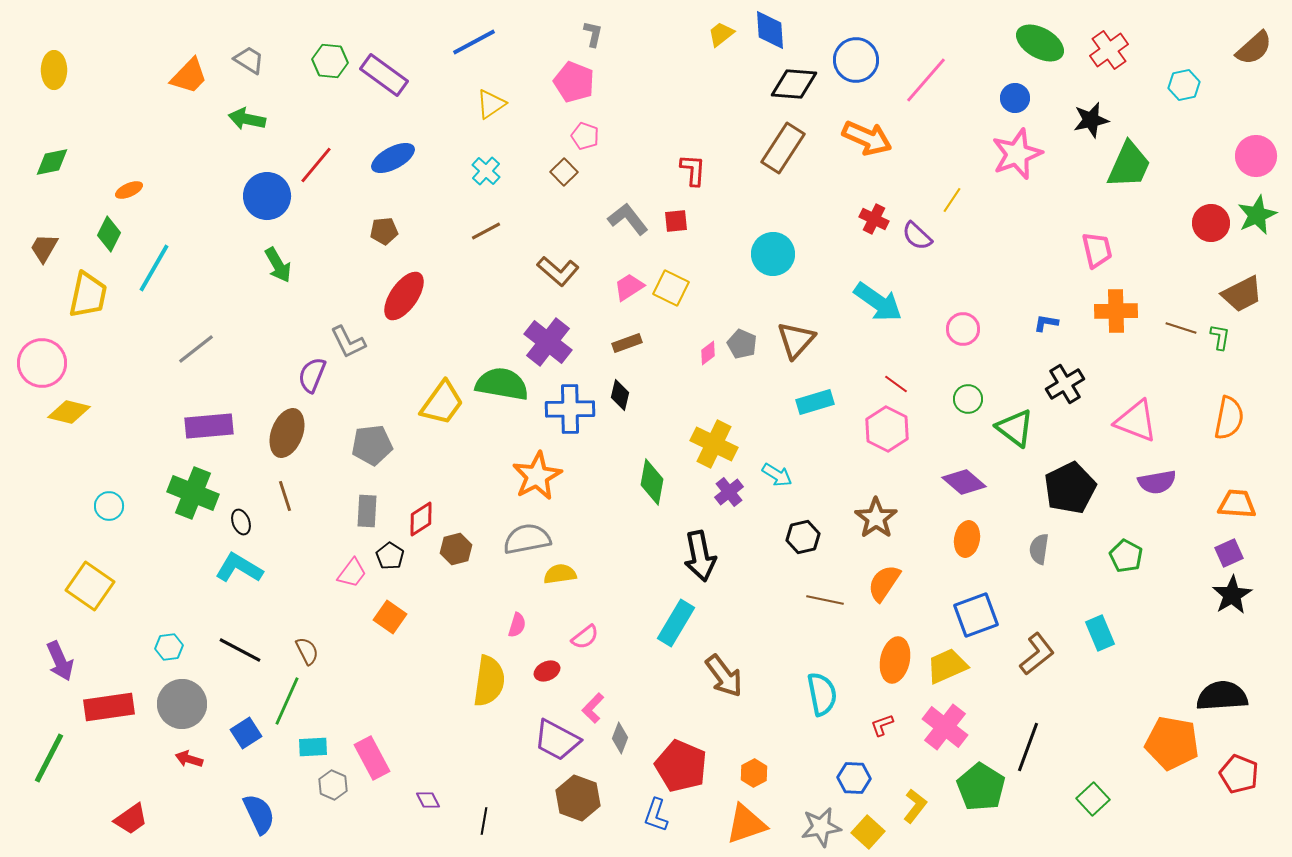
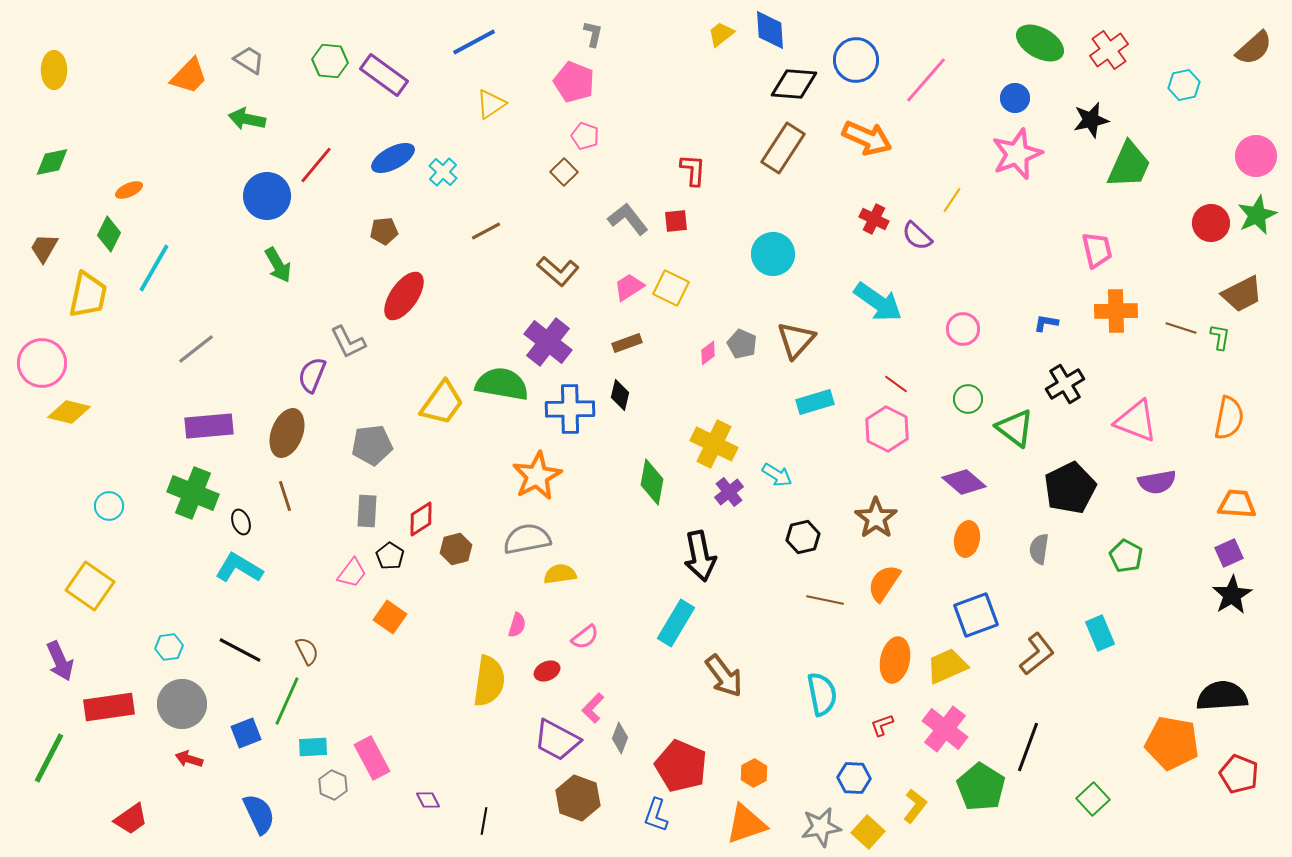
cyan cross at (486, 171): moved 43 px left, 1 px down
pink cross at (945, 727): moved 2 px down
blue square at (246, 733): rotated 12 degrees clockwise
